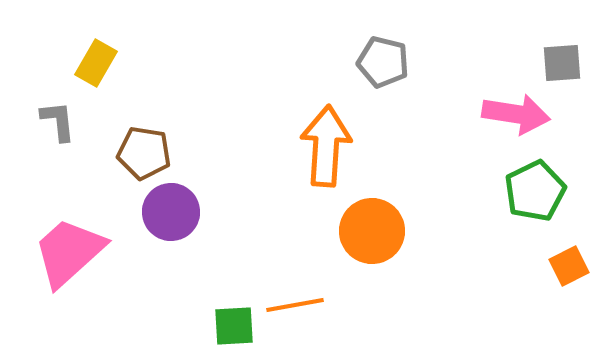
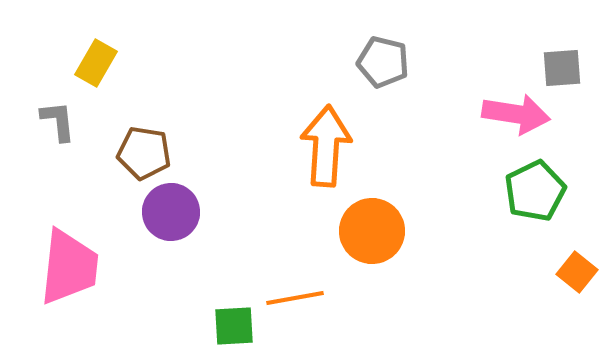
gray square: moved 5 px down
pink trapezoid: moved 15 px down; rotated 138 degrees clockwise
orange square: moved 8 px right, 6 px down; rotated 24 degrees counterclockwise
orange line: moved 7 px up
